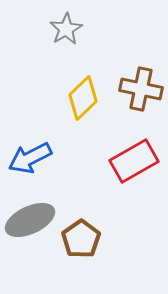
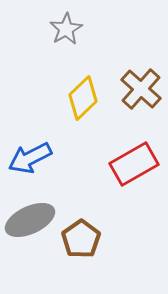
brown cross: rotated 30 degrees clockwise
red rectangle: moved 3 px down
